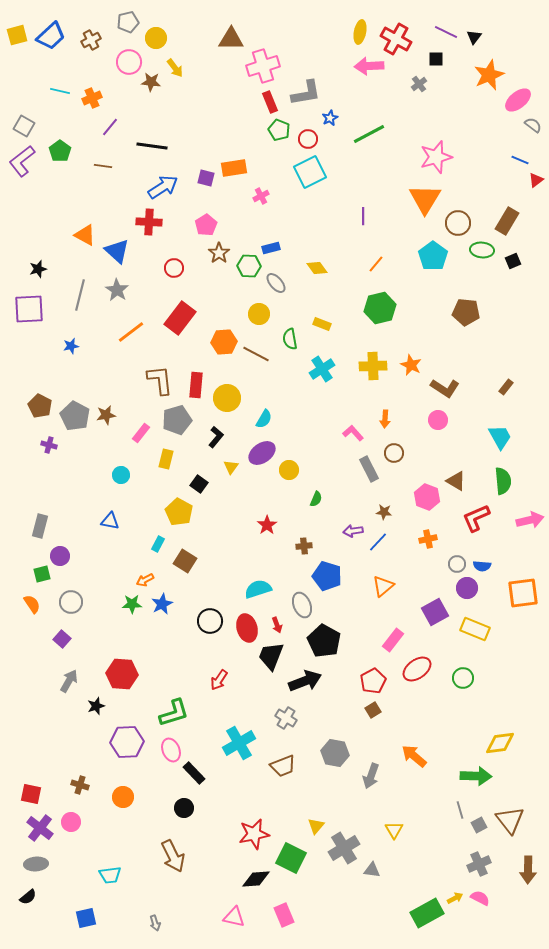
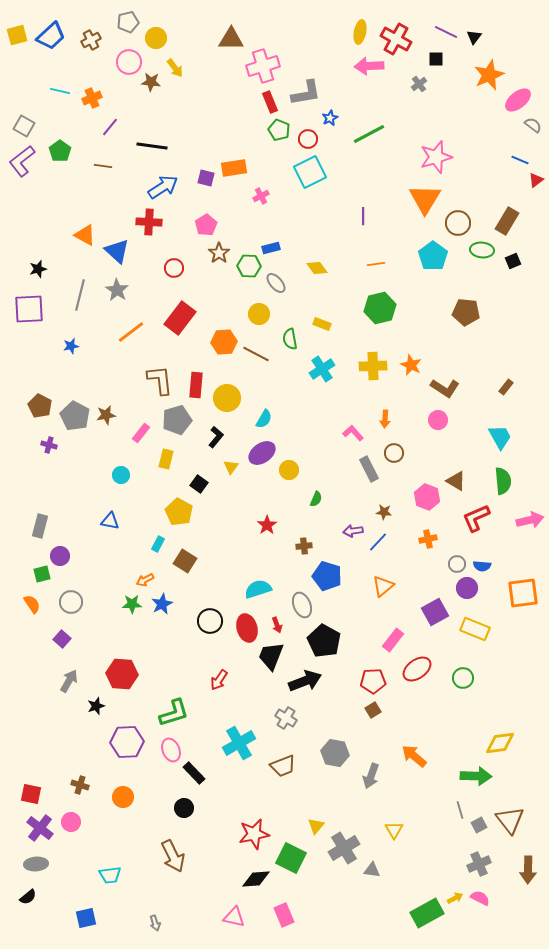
orange line at (376, 264): rotated 42 degrees clockwise
red pentagon at (373, 681): rotated 25 degrees clockwise
